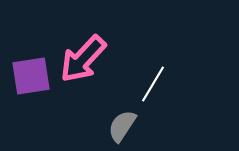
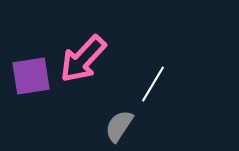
gray semicircle: moved 3 px left
